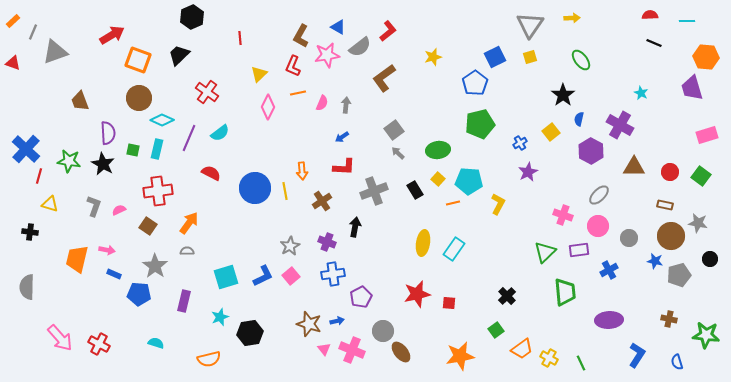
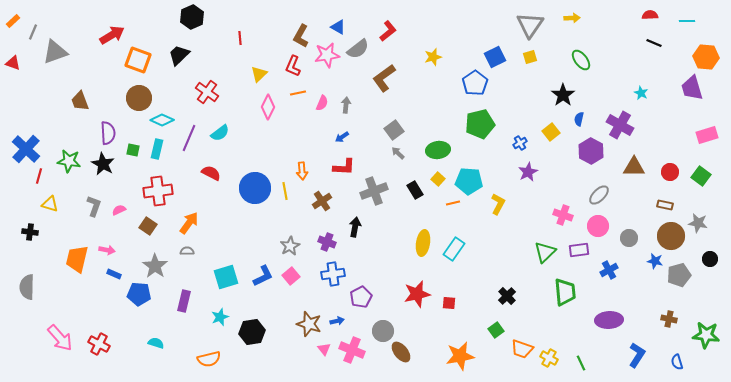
gray semicircle at (360, 47): moved 2 px left, 2 px down
black hexagon at (250, 333): moved 2 px right, 1 px up
orange trapezoid at (522, 349): rotated 55 degrees clockwise
